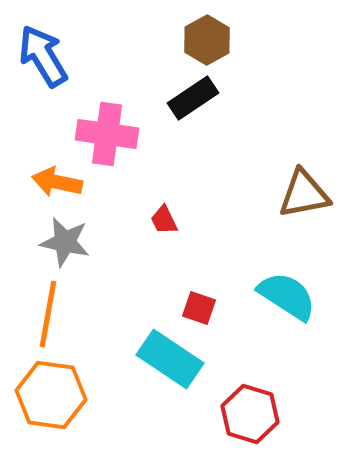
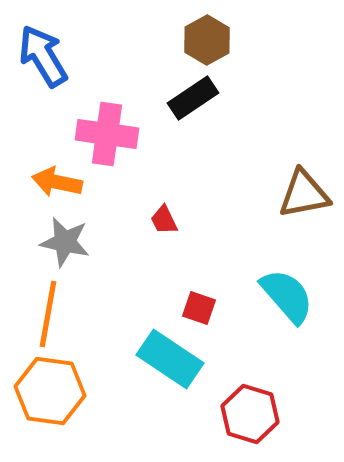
cyan semicircle: rotated 16 degrees clockwise
orange hexagon: moved 1 px left, 4 px up
